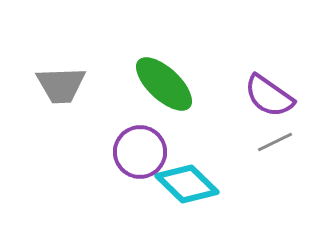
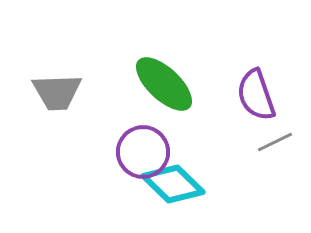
gray trapezoid: moved 4 px left, 7 px down
purple semicircle: moved 13 px left, 1 px up; rotated 36 degrees clockwise
purple circle: moved 3 px right
cyan diamond: moved 14 px left
